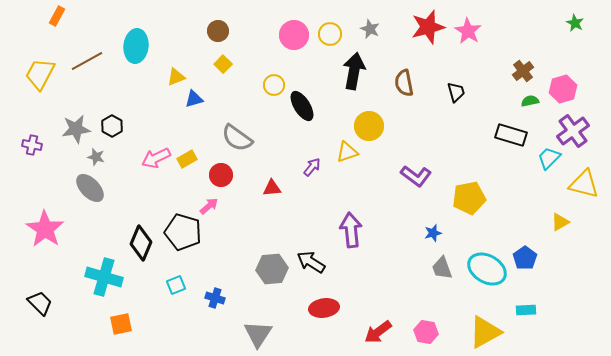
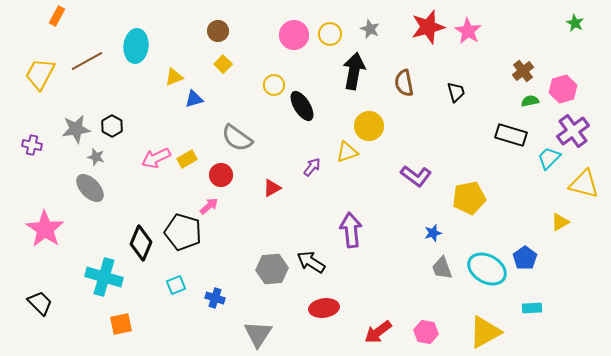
yellow triangle at (176, 77): moved 2 px left
red triangle at (272, 188): rotated 24 degrees counterclockwise
cyan rectangle at (526, 310): moved 6 px right, 2 px up
